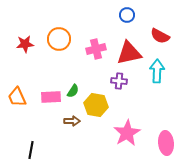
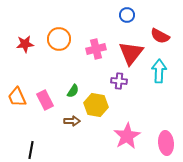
red triangle: moved 2 px right; rotated 40 degrees counterclockwise
cyan arrow: moved 2 px right
pink rectangle: moved 6 px left, 3 px down; rotated 66 degrees clockwise
pink star: moved 3 px down
